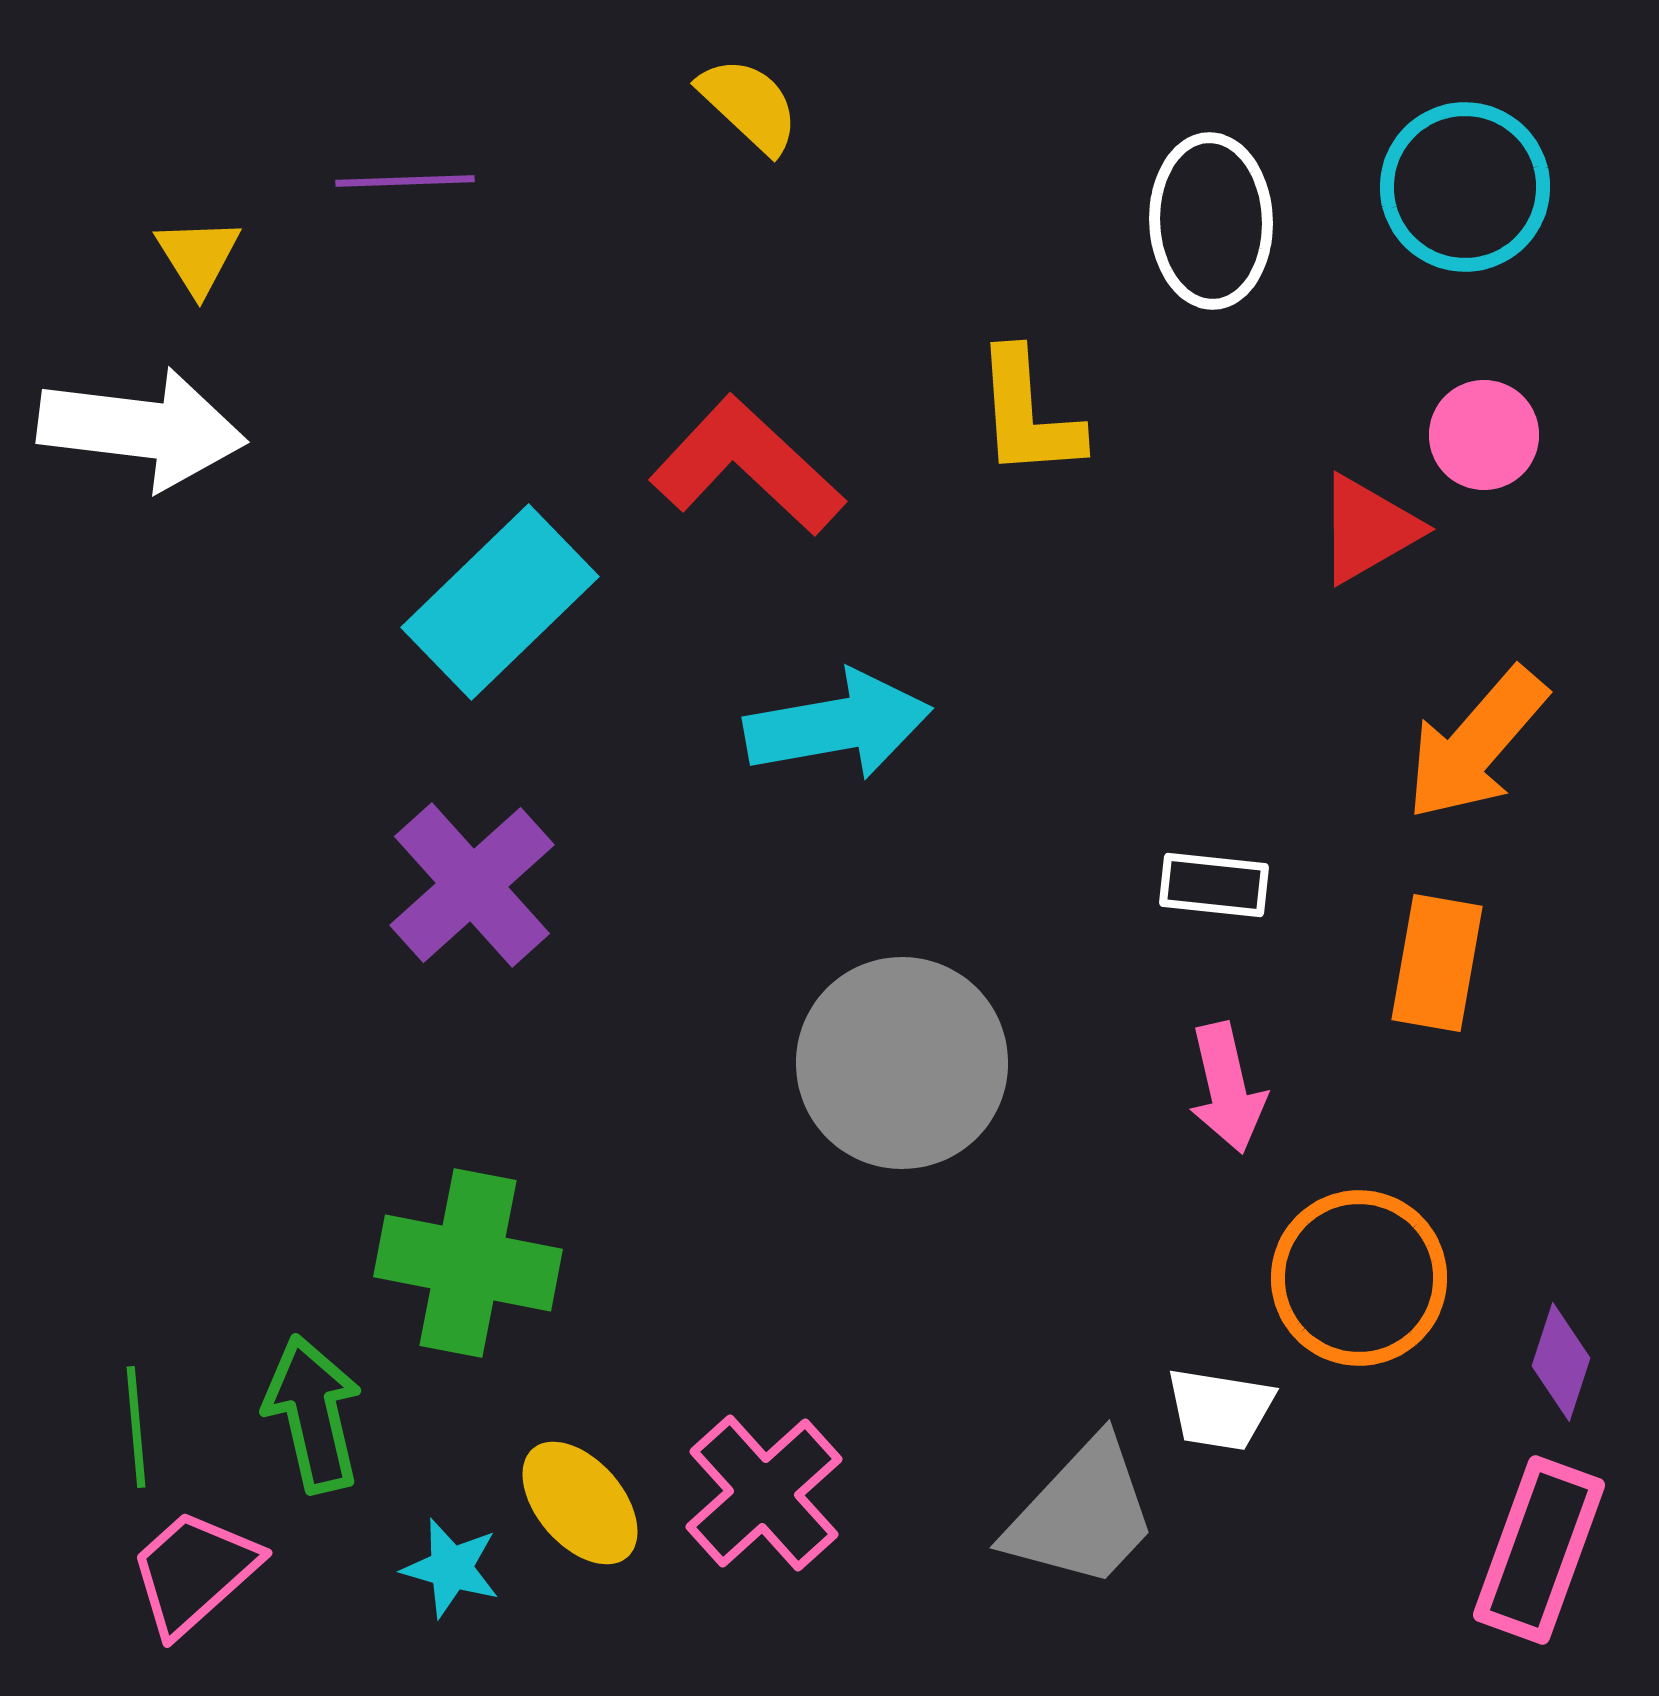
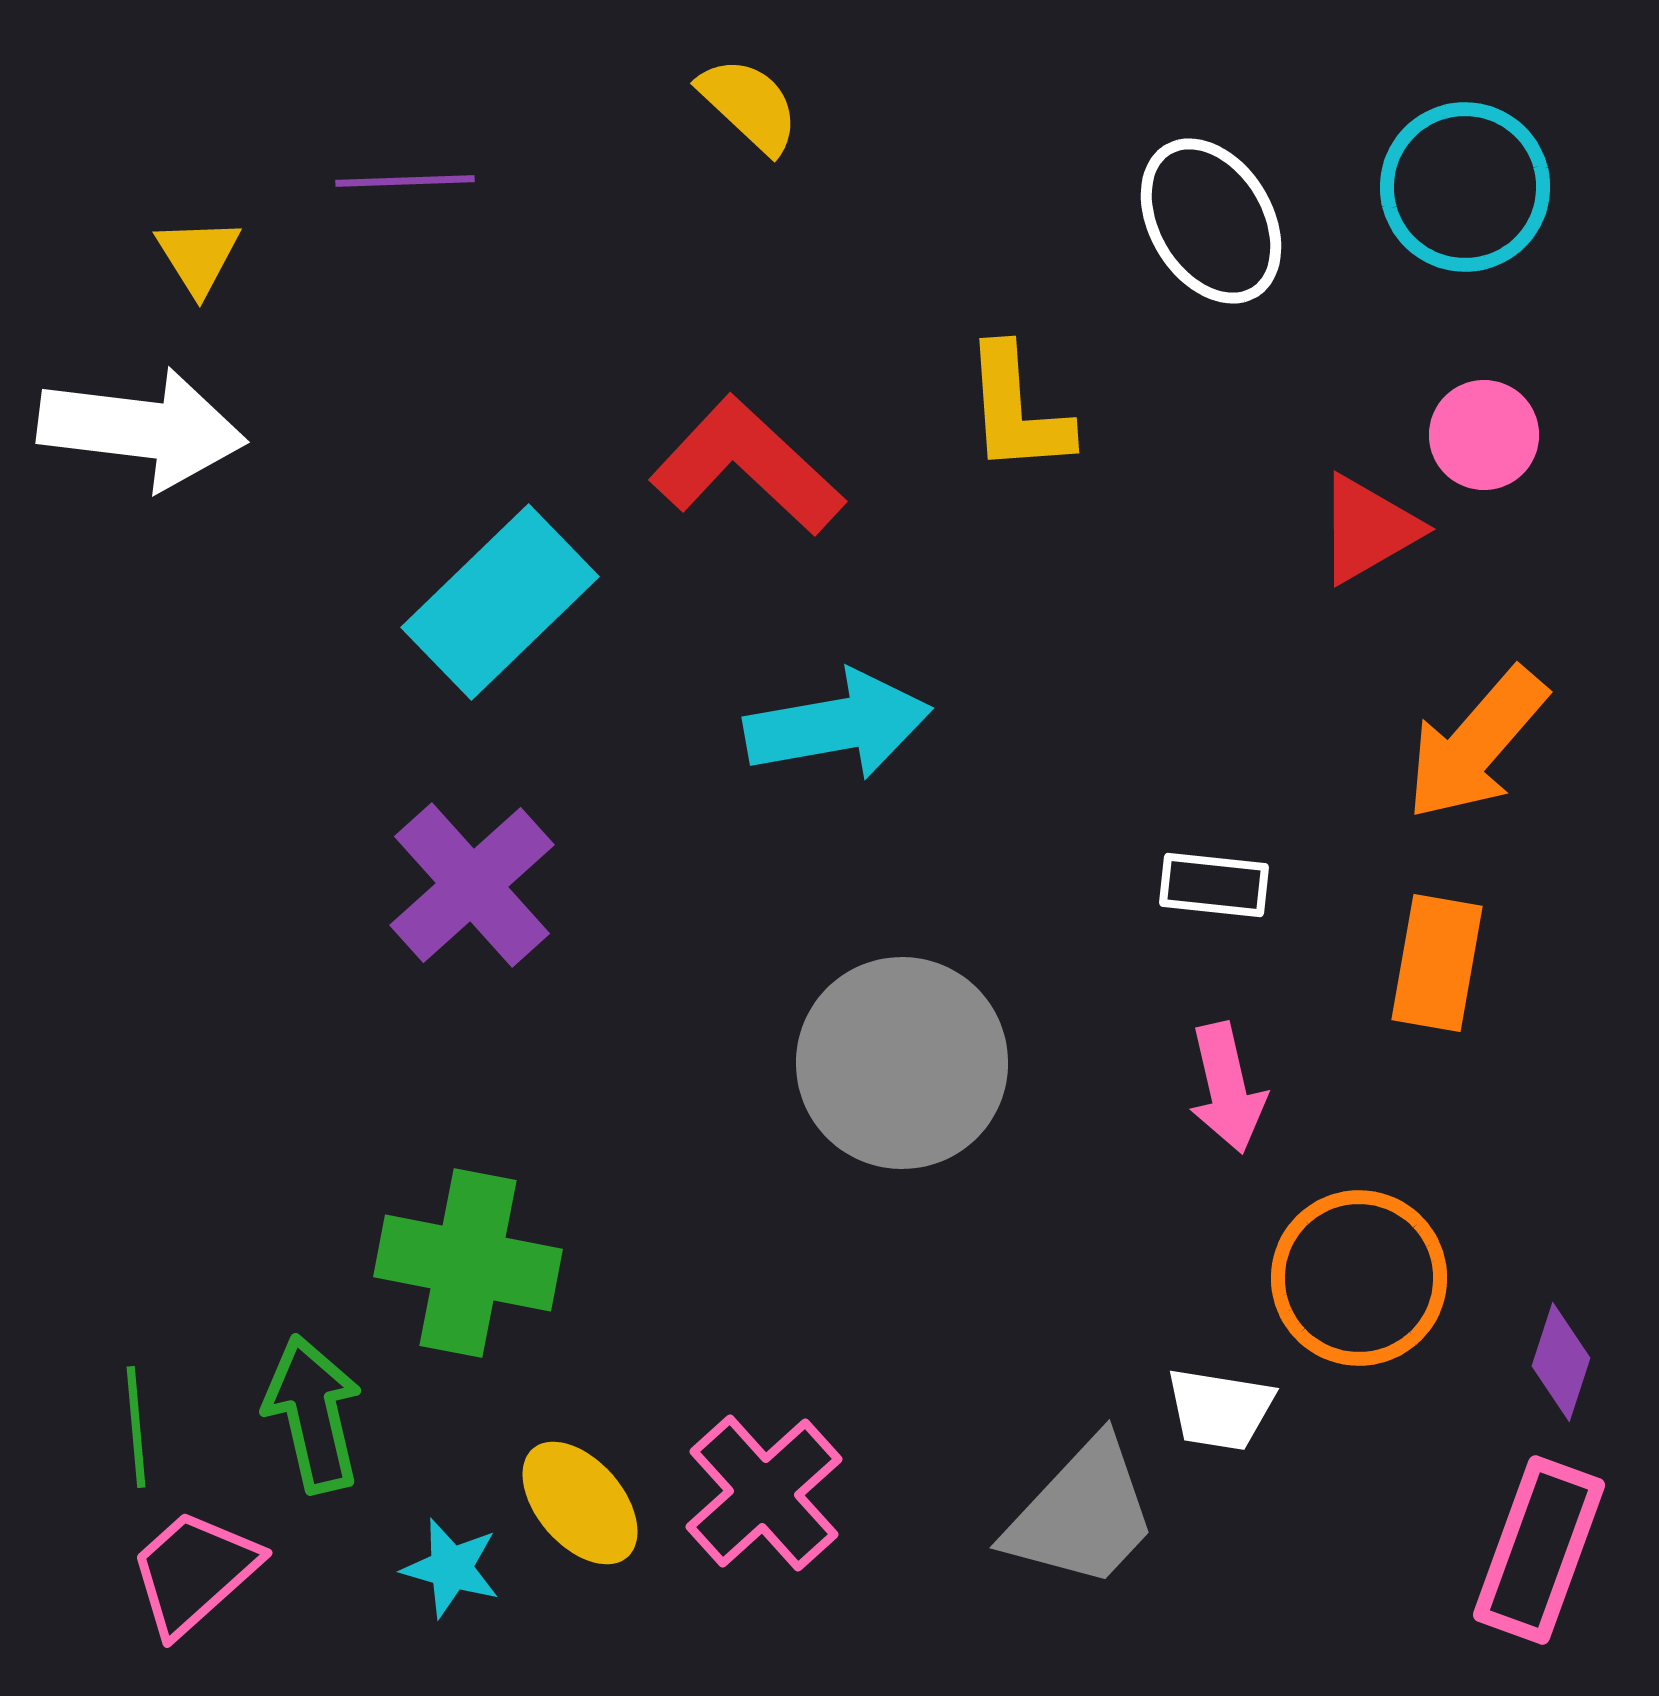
white ellipse: rotated 29 degrees counterclockwise
yellow L-shape: moved 11 px left, 4 px up
